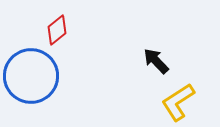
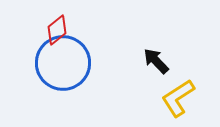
blue circle: moved 32 px right, 13 px up
yellow L-shape: moved 4 px up
